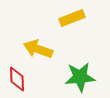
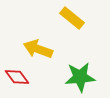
yellow rectangle: rotated 60 degrees clockwise
red diamond: moved 2 px up; rotated 35 degrees counterclockwise
